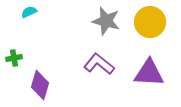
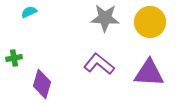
gray star: moved 1 px left, 3 px up; rotated 12 degrees counterclockwise
purple diamond: moved 2 px right, 1 px up
